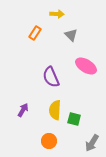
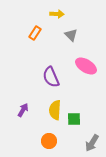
green square: rotated 16 degrees counterclockwise
